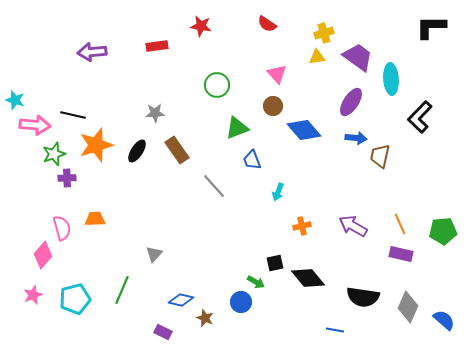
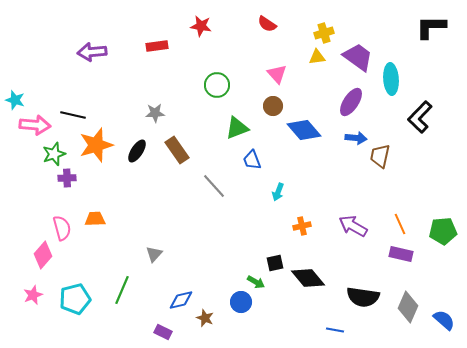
blue diamond at (181, 300): rotated 25 degrees counterclockwise
